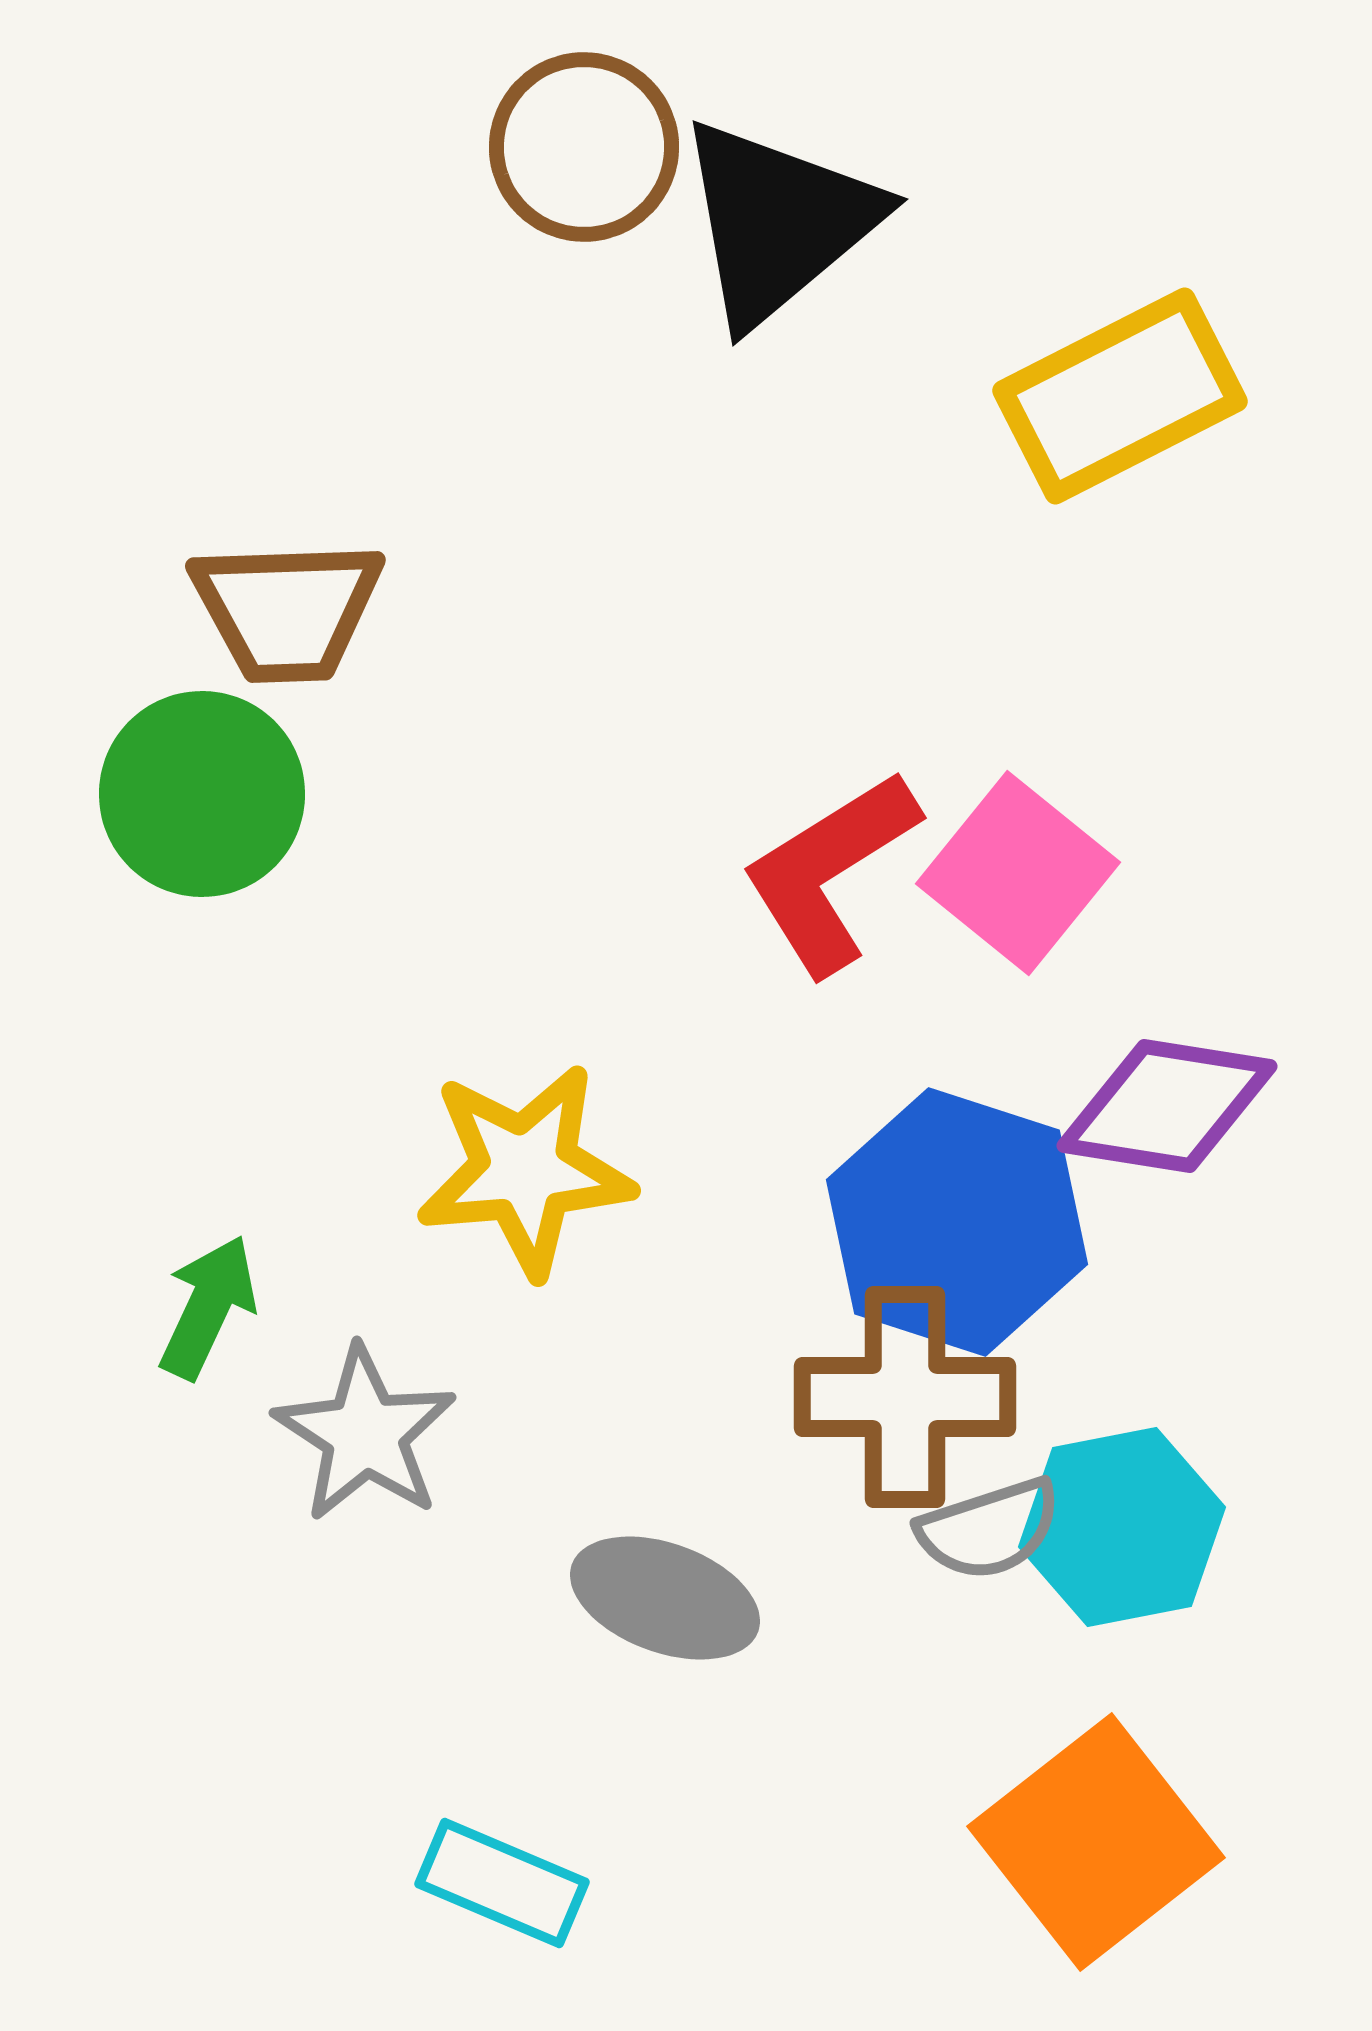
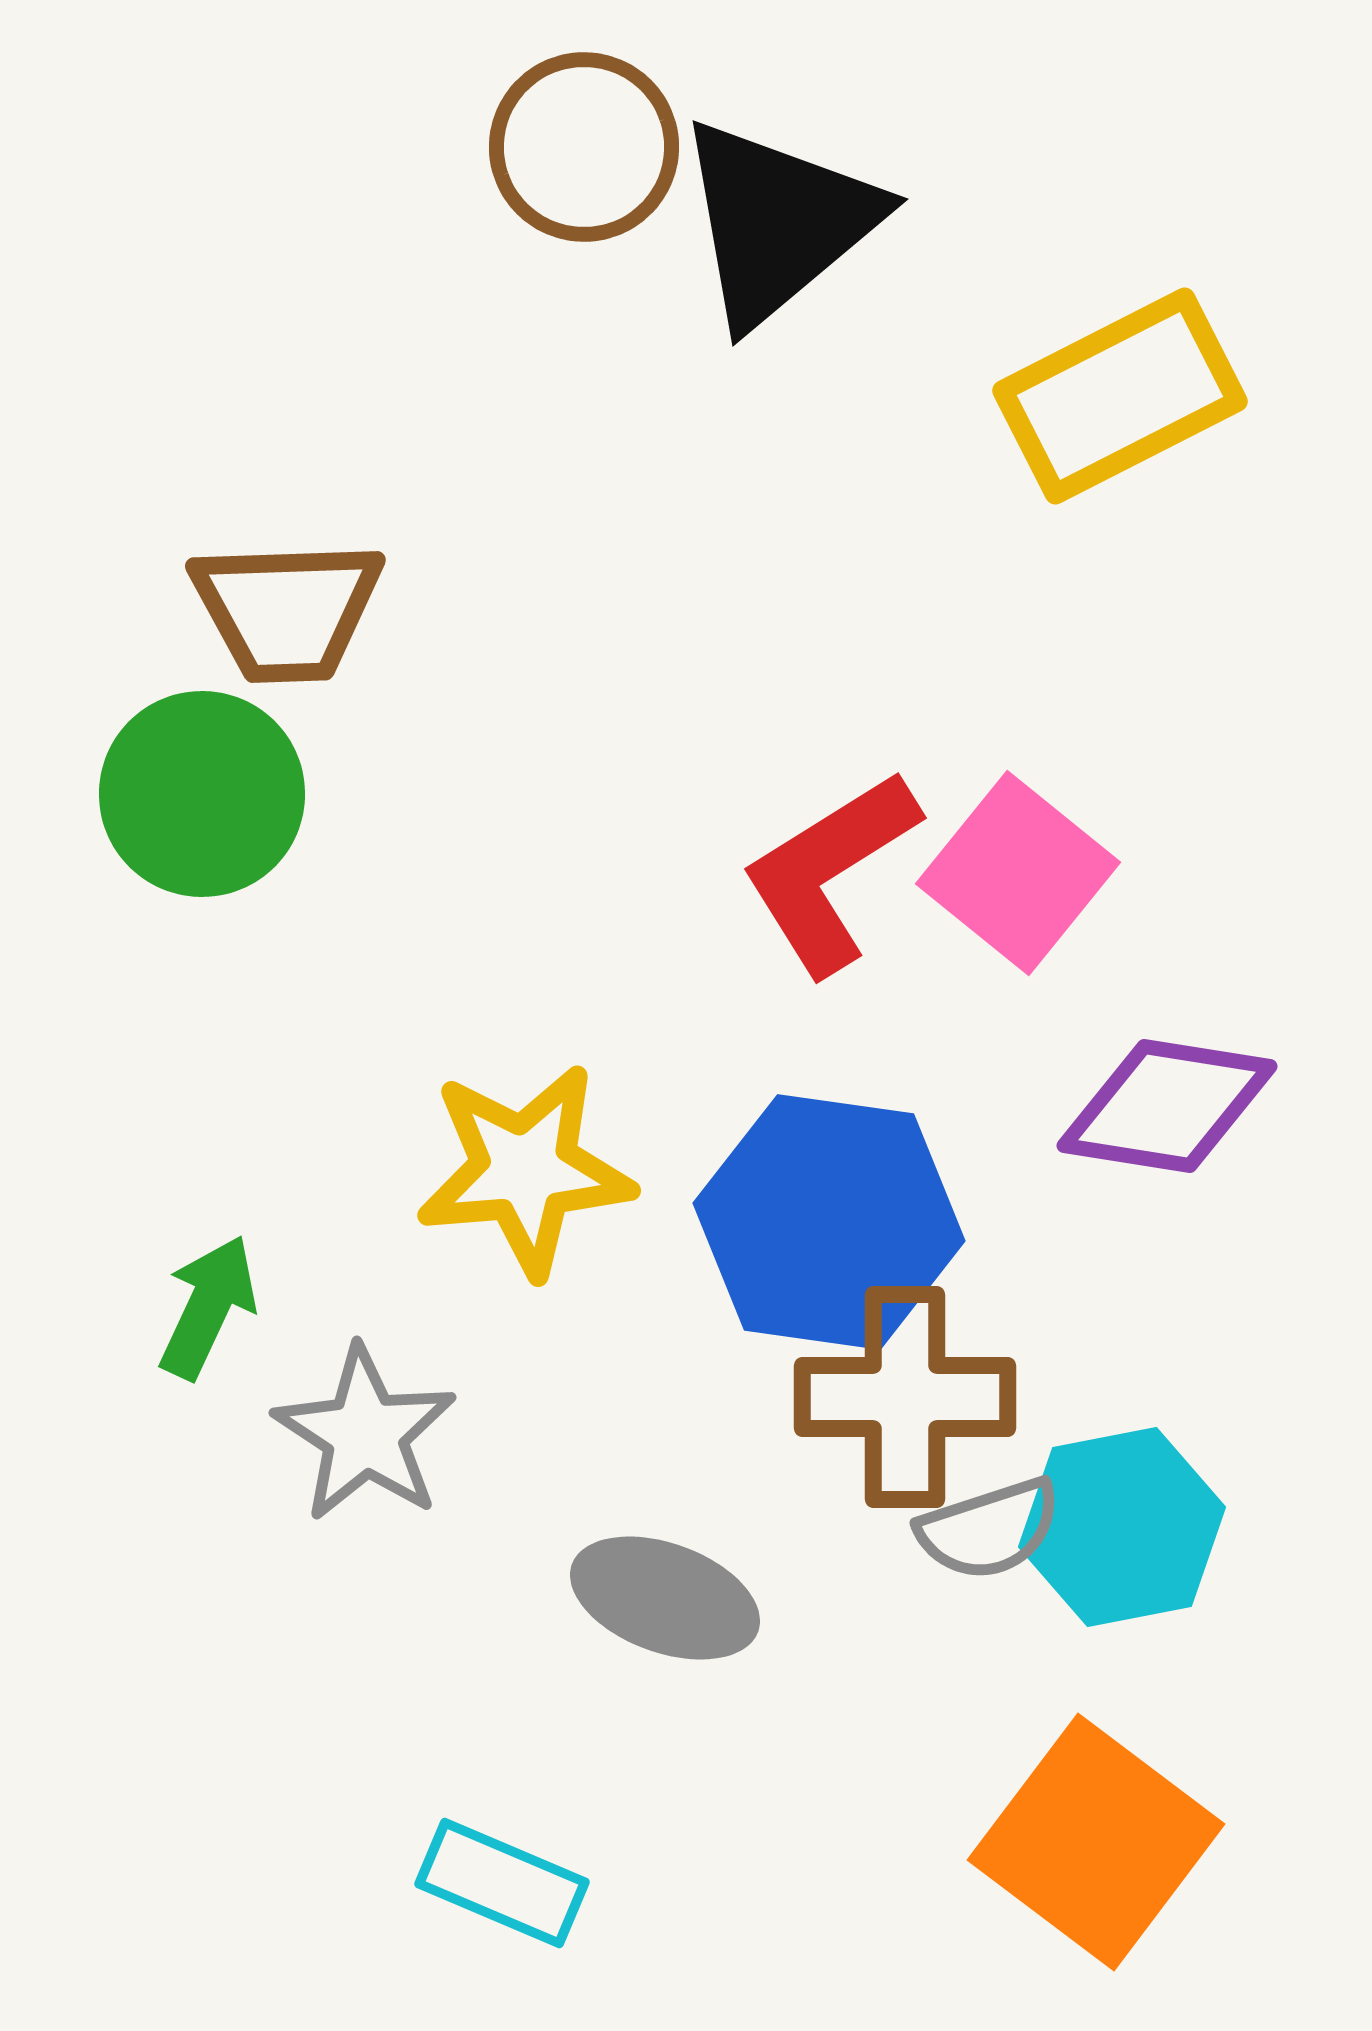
blue hexagon: moved 128 px left; rotated 10 degrees counterclockwise
orange square: rotated 15 degrees counterclockwise
